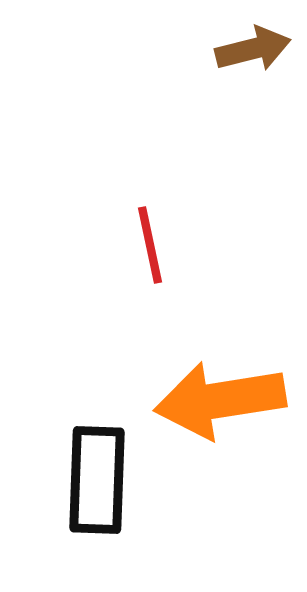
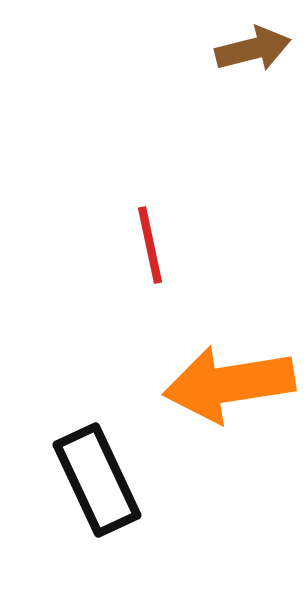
orange arrow: moved 9 px right, 16 px up
black rectangle: rotated 27 degrees counterclockwise
